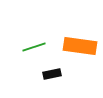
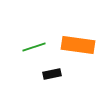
orange rectangle: moved 2 px left, 1 px up
